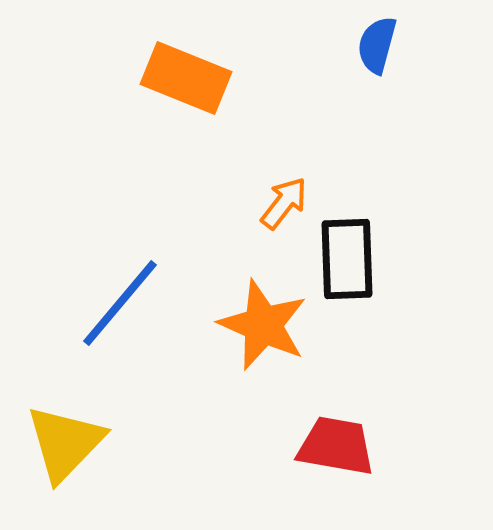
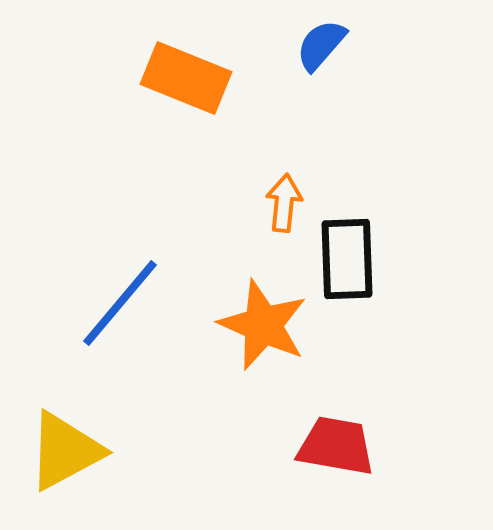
blue semicircle: moved 56 px left; rotated 26 degrees clockwise
orange arrow: rotated 32 degrees counterclockwise
yellow triangle: moved 8 px down; rotated 18 degrees clockwise
